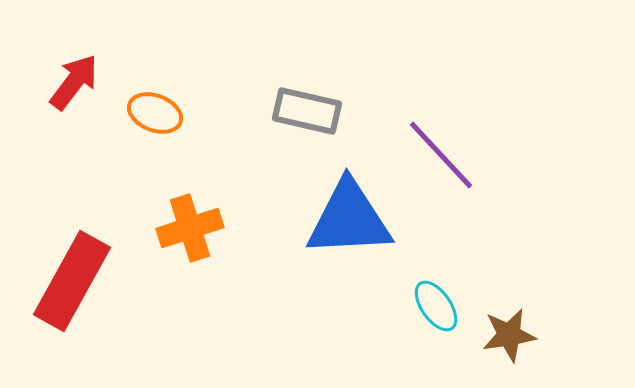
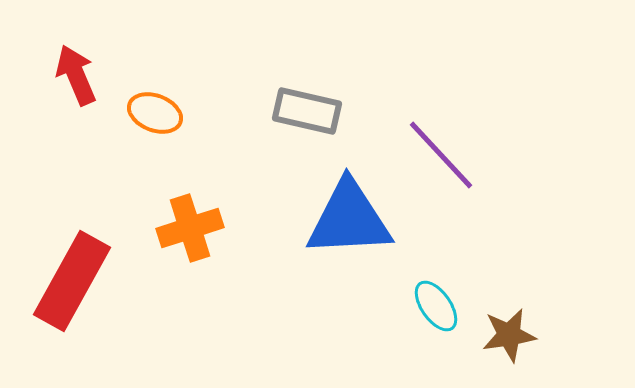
red arrow: moved 2 px right, 7 px up; rotated 60 degrees counterclockwise
